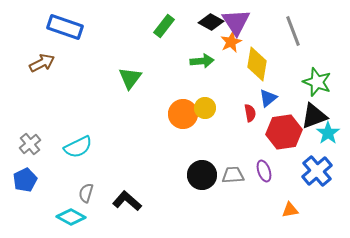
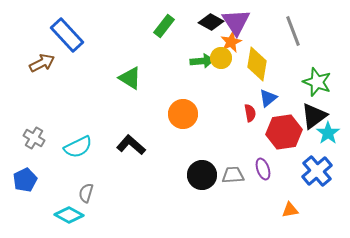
blue rectangle: moved 2 px right, 8 px down; rotated 28 degrees clockwise
green triangle: rotated 35 degrees counterclockwise
yellow circle: moved 16 px right, 50 px up
black triangle: rotated 16 degrees counterclockwise
gray cross: moved 4 px right, 6 px up; rotated 20 degrees counterclockwise
purple ellipse: moved 1 px left, 2 px up
black L-shape: moved 4 px right, 56 px up
cyan diamond: moved 2 px left, 2 px up
